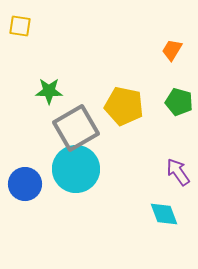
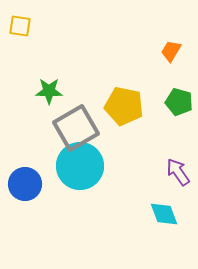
orange trapezoid: moved 1 px left, 1 px down
cyan circle: moved 4 px right, 3 px up
